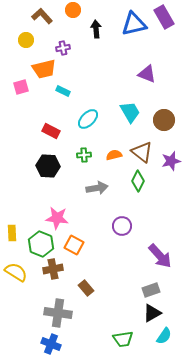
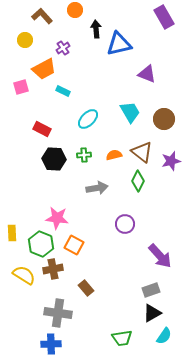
orange circle: moved 2 px right
blue triangle: moved 15 px left, 20 px down
yellow circle: moved 1 px left
purple cross: rotated 24 degrees counterclockwise
orange trapezoid: rotated 15 degrees counterclockwise
brown circle: moved 1 px up
red rectangle: moved 9 px left, 2 px up
black hexagon: moved 6 px right, 7 px up
purple circle: moved 3 px right, 2 px up
yellow semicircle: moved 8 px right, 3 px down
green trapezoid: moved 1 px left, 1 px up
blue cross: rotated 24 degrees counterclockwise
